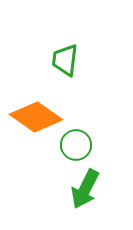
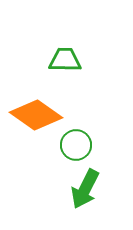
green trapezoid: rotated 84 degrees clockwise
orange diamond: moved 2 px up
